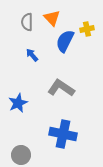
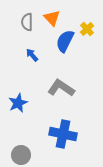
yellow cross: rotated 32 degrees counterclockwise
